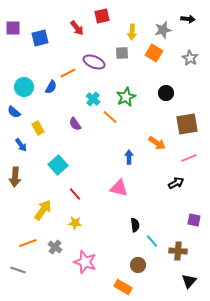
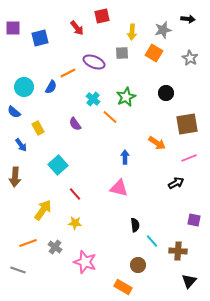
blue arrow at (129, 157): moved 4 px left
